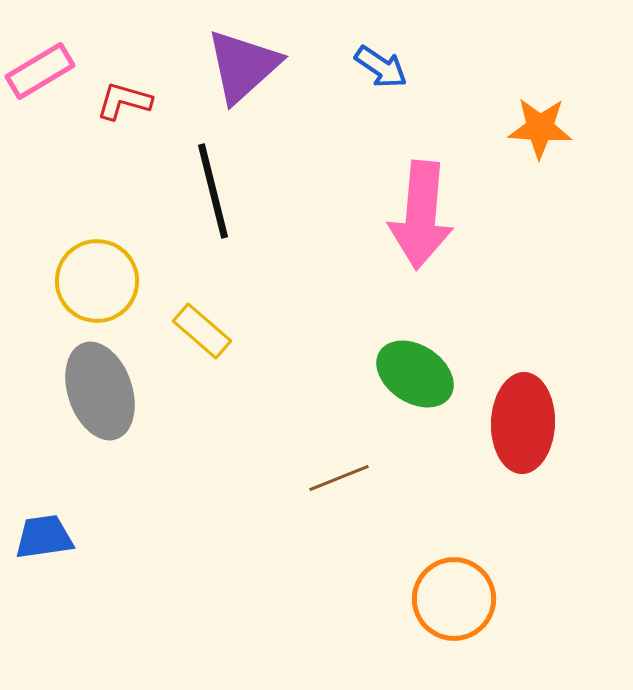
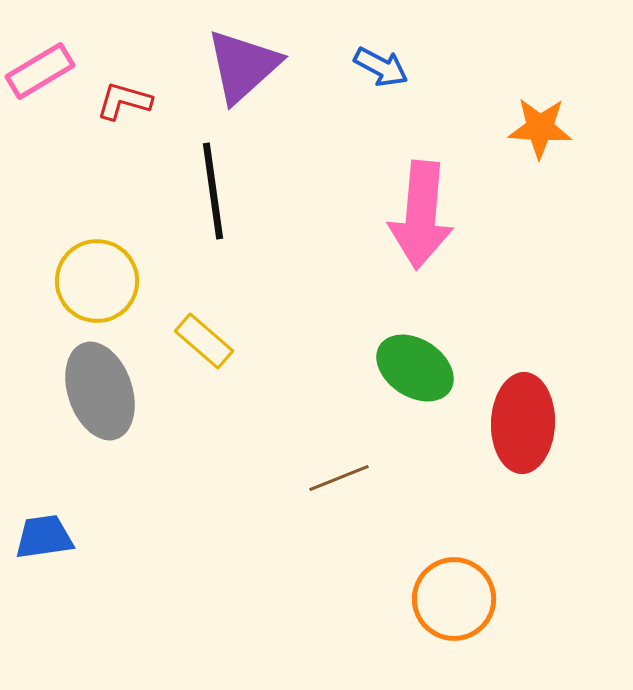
blue arrow: rotated 6 degrees counterclockwise
black line: rotated 6 degrees clockwise
yellow rectangle: moved 2 px right, 10 px down
green ellipse: moved 6 px up
